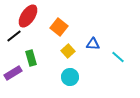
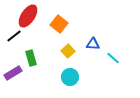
orange square: moved 3 px up
cyan line: moved 5 px left, 1 px down
